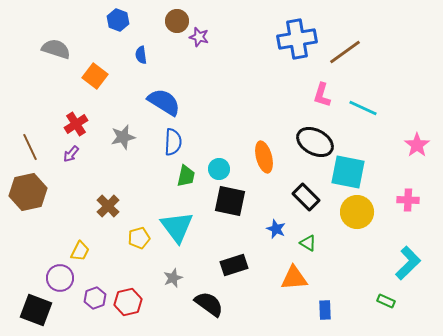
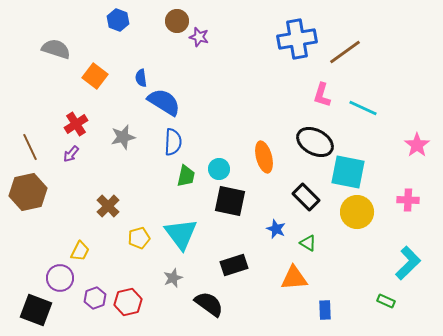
blue semicircle at (141, 55): moved 23 px down
cyan triangle at (177, 227): moved 4 px right, 7 px down
